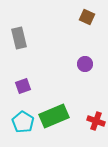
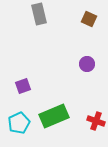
brown square: moved 2 px right, 2 px down
gray rectangle: moved 20 px right, 24 px up
purple circle: moved 2 px right
cyan pentagon: moved 4 px left, 1 px down; rotated 15 degrees clockwise
